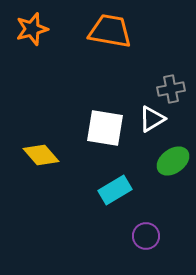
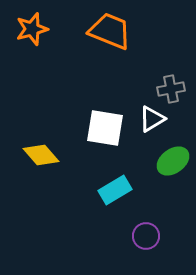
orange trapezoid: rotated 12 degrees clockwise
